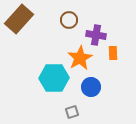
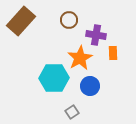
brown rectangle: moved 2 px right, 2 px down
blue circle: moved 1 px left, 1 px up
gray square: rotated 16 degrees counterclockwise
